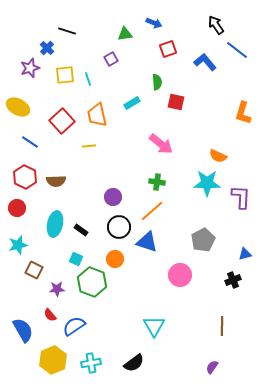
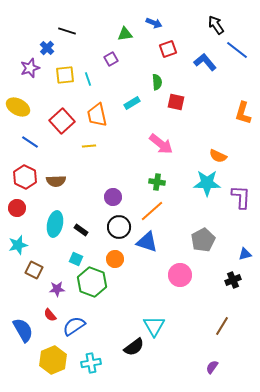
brown line at (222, 326): rotated 30 degrees clockwise
black semicircle at (134, 363): moved 16 px up
